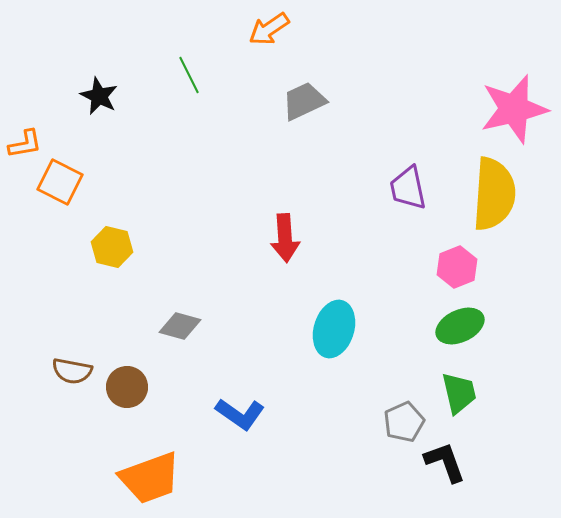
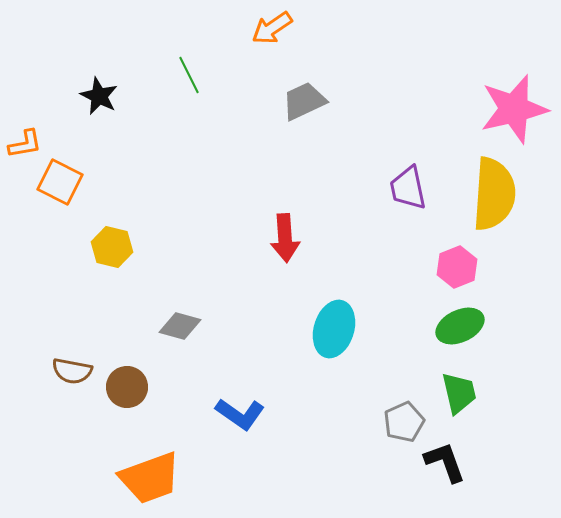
orange arrow: moved 3 px right, 1 px up
